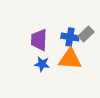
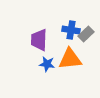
blue cross: moved 1 px right, 7 px up
orange triangle: rotated 10 degrees counterclockwise
blue star: moved 5 px right
